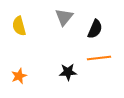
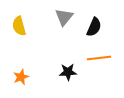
black semicircle: moved 1 px left, 2 px up
orange star: moved 2 px right, 1 px down
